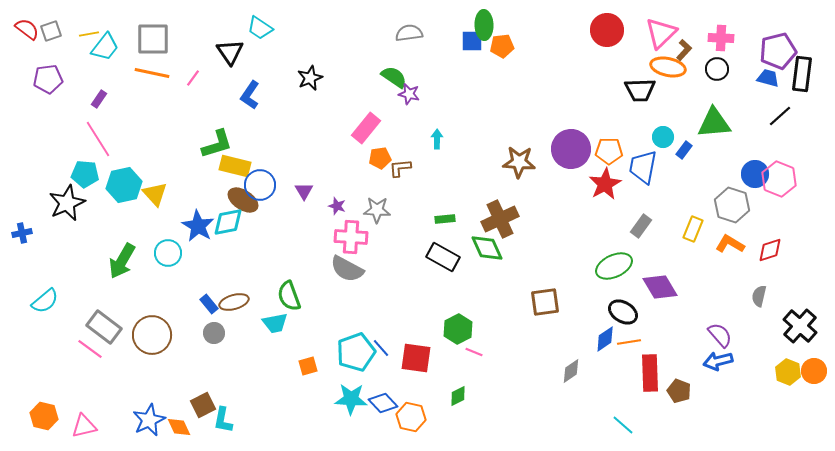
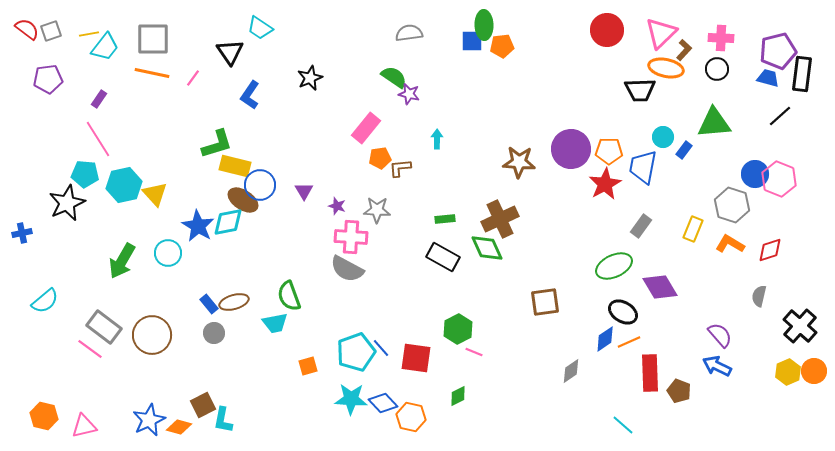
orange ellipse at (668, 67): moved 2 px left, 1 px down
orange line at (629, 342): rotated 15 degrees counterclockwise
blue arrow at (718, 361): moved 1 px left, 5 px down; rotated 40 degrees clockwise
yellow hexagon at (788, 372): rotated 15 degrees clockwise
orange diamond at (179, 427): rotated 50 degrees counterclockwise
